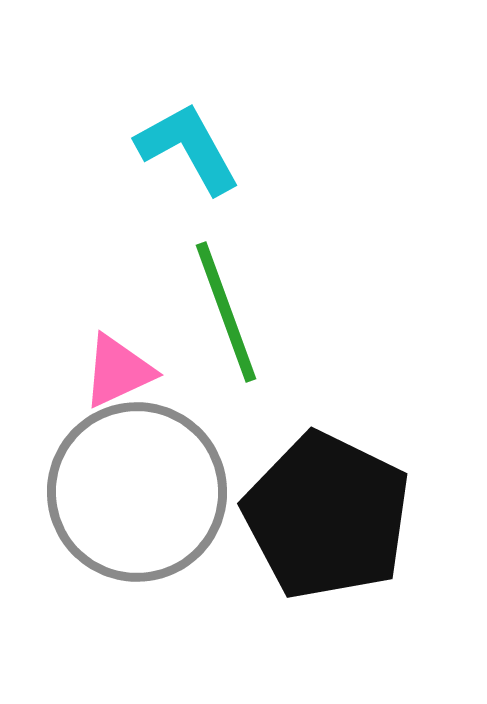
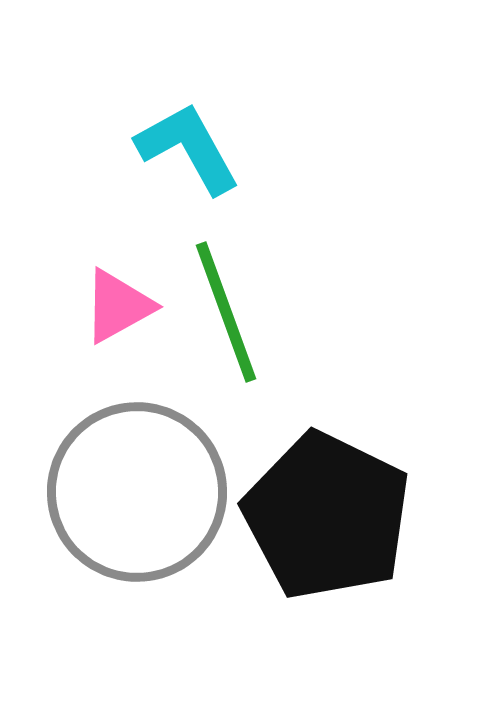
pink triangle: moved 65 px up; rotated 4 degrees counterclockwise
